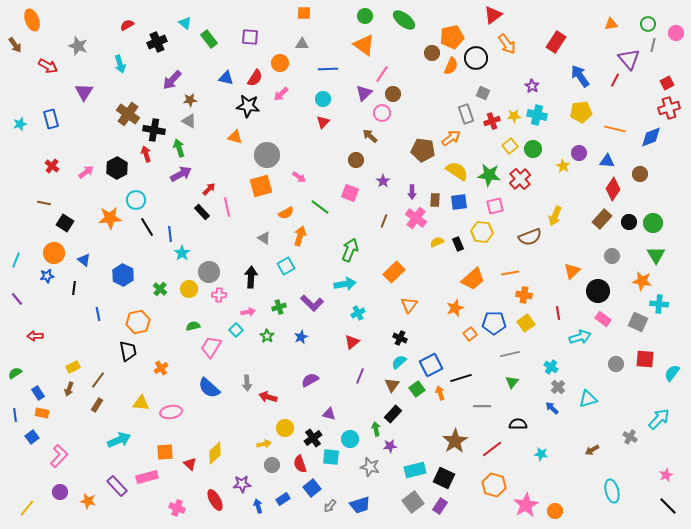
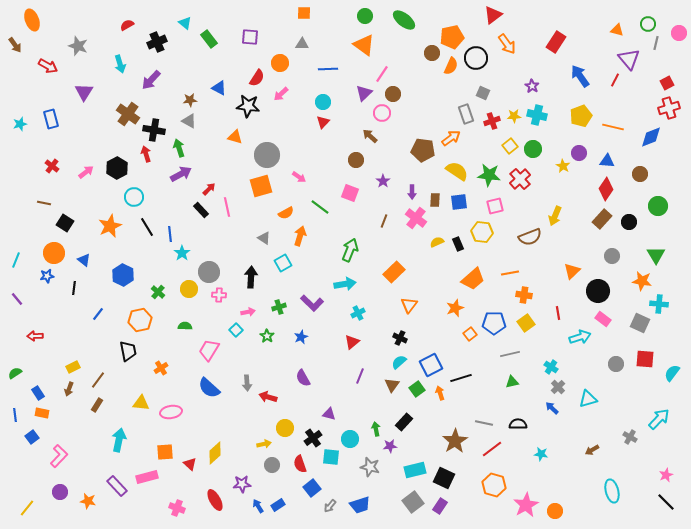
orange triangle at (611, 24): moved 6 px right, 6 px down; rotated 24 degrees clockwise
pink circle at (676, 33): moved 3 px right
gray line at (653, 45): moved 3 px right, 2 px up
blue triangle at (226, 78): moved 7 px left, 10 px down; rotated 14 degrees clockwise
red semicircle at (255, 78): moved 2 px right
purple arrow at (172, 80): moved 21 px left
cyan circle at (323, 99): moved 3 px down
yellow pentagon at (581, 112): moved 4 px down; rotated 15 degrees counterclockwise
orange line at (615, 129): moved 2 px left, 2 px up
red diamond at (613, 189): moved 7 px left
cyan circle at (136, 200): moved 2 px left, 3 px up
black rectangle at (202, 212): moved 1 px left, 2 px up
orange star at (110, 218): moved 8 px down; rotated 20 degrees counterclockwise
green circle at (653, 223): moved 5 px right, 17 px up
cyan square at (286, 266): moved 3 px left, 3 px up
green cross at (160, 289): moved 2 px left, 3 px down
blue line at (98, 314): rotated 48 degrees clockwise
orange hexagon at (138, 322): moved 2 px right, 2 px up
gray square at (638, 322): moved 2 px right, 1 px down
green semicircle at (193, 326): moved 8 px left; rotated 16 degrees clockwise
pink trapezoid at (211, 347): moved 2 px left, 3 px down
purple semicircle at (310, 380): moved 7 px left, 2 px up; rotated 90 degrees counterclockwise
green triangle at (512, 382): rotated 40 degrees clockwise
gray line at (482, 406): moved 2 px right, 17 px down; rotated 12 degrees clockwise
black rectangle at (393, 414): moved 11 px right, 8 px down
cyan arrow at (119, 440): rotated 55 degrees counterclockwise
blue rectangle at (283, 499): moved 5 px left, 6 px down
blue arrow at (258, 506): rotated 16 degrees counterclockwise
black line at (668, 506): moved 2 px left, 4 px up
